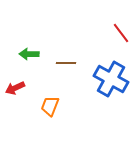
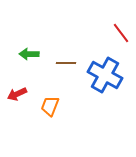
blue cross: moved 6 px left, 4 px up
red arrow: moved 2 px right, 6 px down
